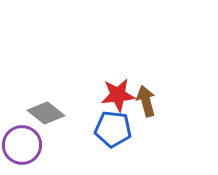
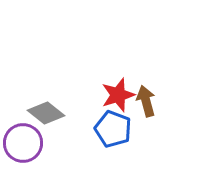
red star: rotated 12 degrees counterclockwise
blue pentagon: rotated 15 degrees clockwise
purple circle: moved 1 px right, 2 px up
